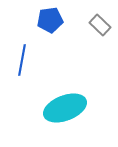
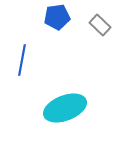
blue pentagon: moved 7 px right, 3 px up
